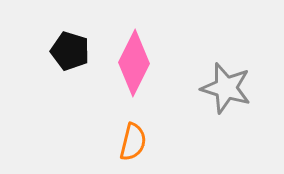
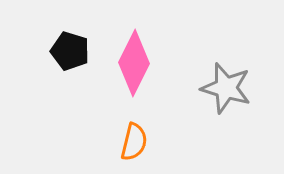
orange semicircle: moved 1 px right
